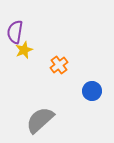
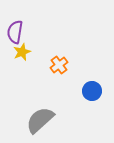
yellow star: moved 2 px left, 2 px down
